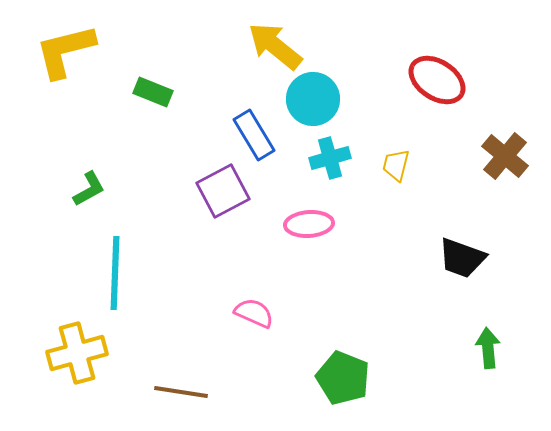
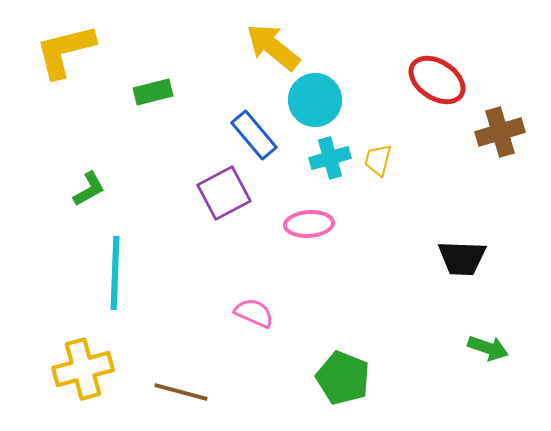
yellow arrow: moved 2 px left, 1 px down
green rectangle: rotated 36 degrees counterclockwise
cyan circle: moved 2 px right, 1 px down
blue rectangle: rotated 9 degrees counterclockwise
brown cross: moved 5 px left, 24 px up; rotated 33 degrees clockwise
yellow trapezoid: moved 18 px left, 5 px up
purple square: moved 1 px right, 2 px down
black trapezoid: rotated 18 degrees counterclockwise
green arrow: rotated 114 degrees clockwise
yellow cross: moved 6 px right, 16 px down
brown line: rotated 6 degrees clockwise
